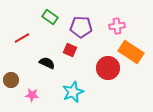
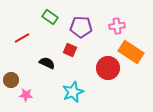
pink star: moved 6 px left
